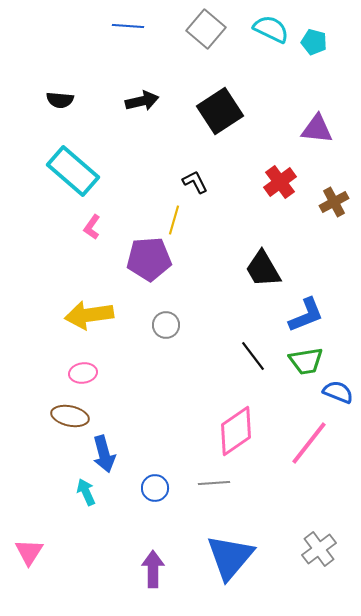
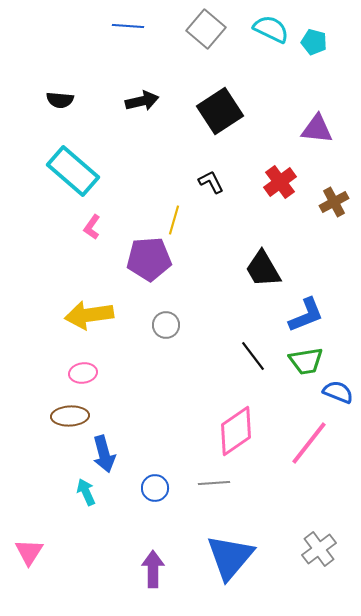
black L-shape: moved 16 px right
brown ellipse: rotated 15 degrees counterclockwise
